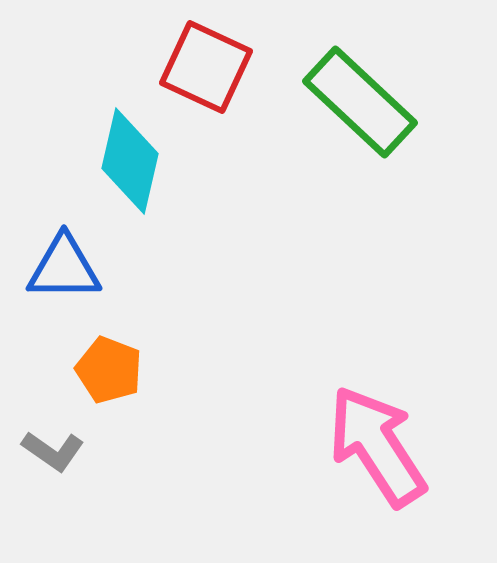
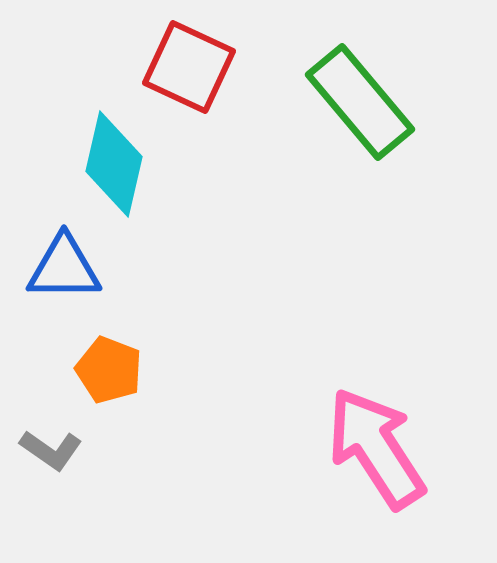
red square: moved 17 px left
green rectangle: rotated 7 degrees clockwise
cyan diamond: moved 16 px left, 3 px down
pink arrow: moved 1 px left, 2 px down
gray L-shape: moved 2 px left, 1 px up
